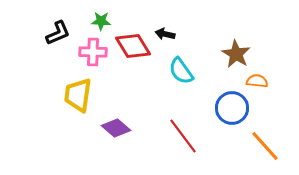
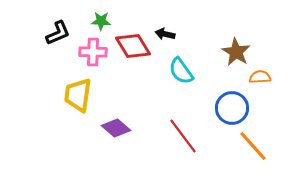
brown star: moved 2 px up
orange semicircle: moved 3 px right, 4 px up; rotated 10 degrees counterclockwise
orange line: moved 12 px left
